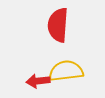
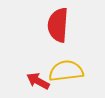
red arrow: rotated 35 degrees clockwise
